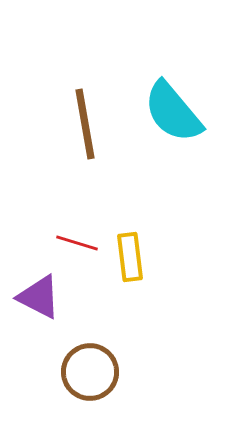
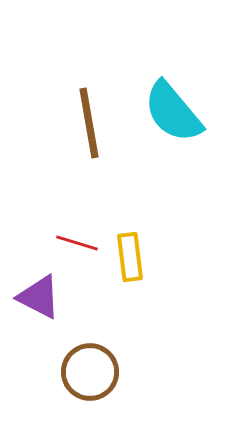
brown line: moved 4 px right, 1 px up
